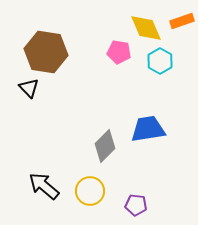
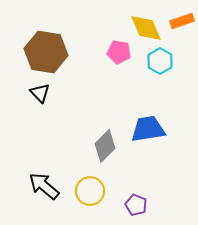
black triangle: moved 11 px right, 5 px down
purple pentagon: rotated 15 degrees clockwise
